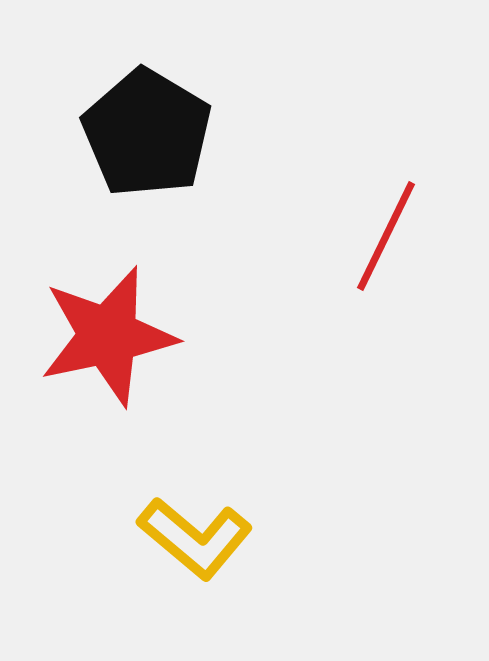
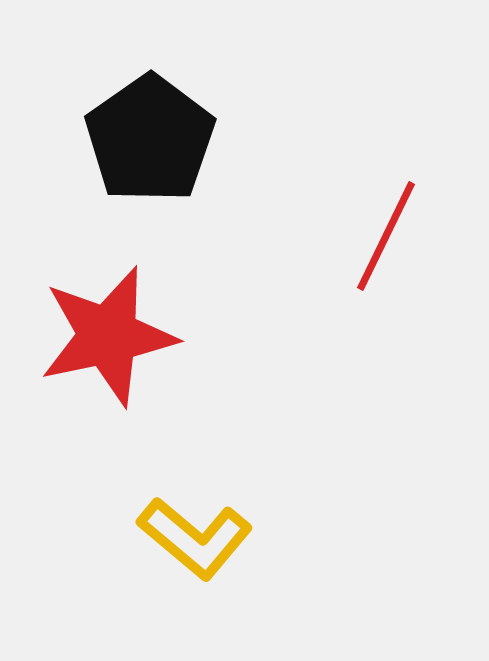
black pentagon: moved 3 px right, 6 px down; rotated 6 degrees clockwise
